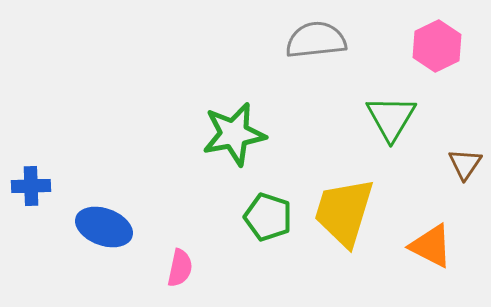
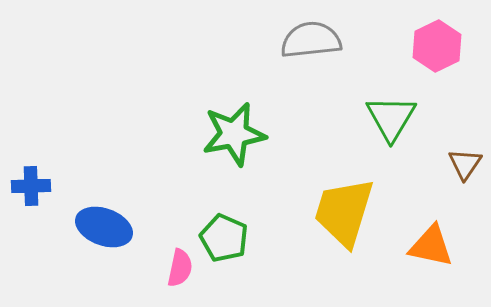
gray semicircle: moved 5 px left
green pentagon: moved 44 px left, 21 px down; rotated 6 degrees clockwise
orange triangle: rotated 15 degrees counterclockwise
